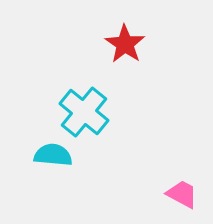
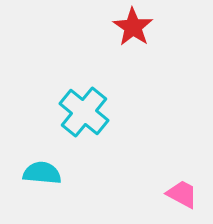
red star: moved 8 px right, 17 px up
cyan semicircle: moved 11 px left, 18 px down
